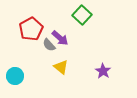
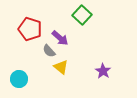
red pentagon: moved 1 px left; rotated 25 degrees counterclockwise
gray semicircle: moved 6 px down
cyan circle: moved 4 px right, 3 px down
